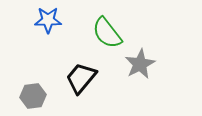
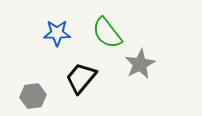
blue star: moved 9 px right, 13 px down
